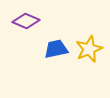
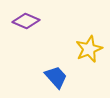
blue trapezoid: moved 28 px down; rotated 60 degrees clockwise
